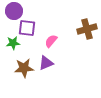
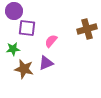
green star: moved 6 px down
brown star: moved 1 px down; rotated 18 degrees clockwise
